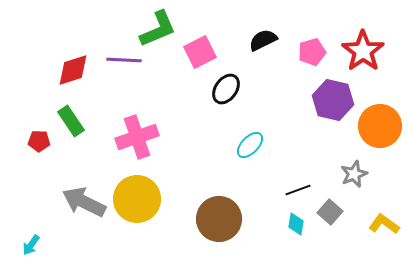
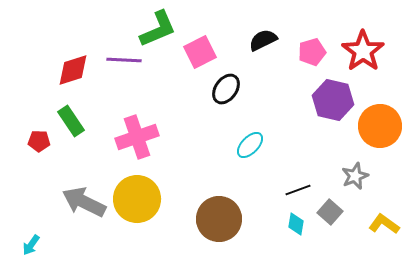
gray star: moved 1 px right, 2 px down
